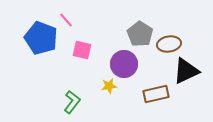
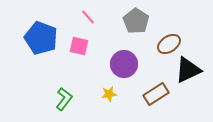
pink line: moved 22 px right, 3 px up
gray pentagon: moved 4 px left, 13 px up
brown ellipse: rotated 25 degrees counterclockwise
pink square: moved 3 px left, 4 px up
black triangle: moved 2 px right, 1 px up
yellow star: moved 8 px down
brown rectangle: rotated 20 degrees counterclockwise
green L-shape: moved 8 px left, 3 px up
